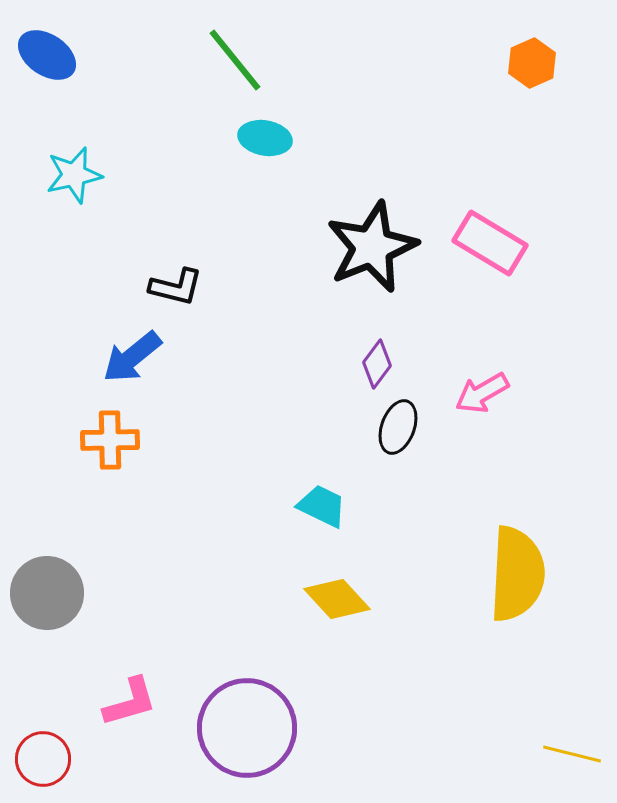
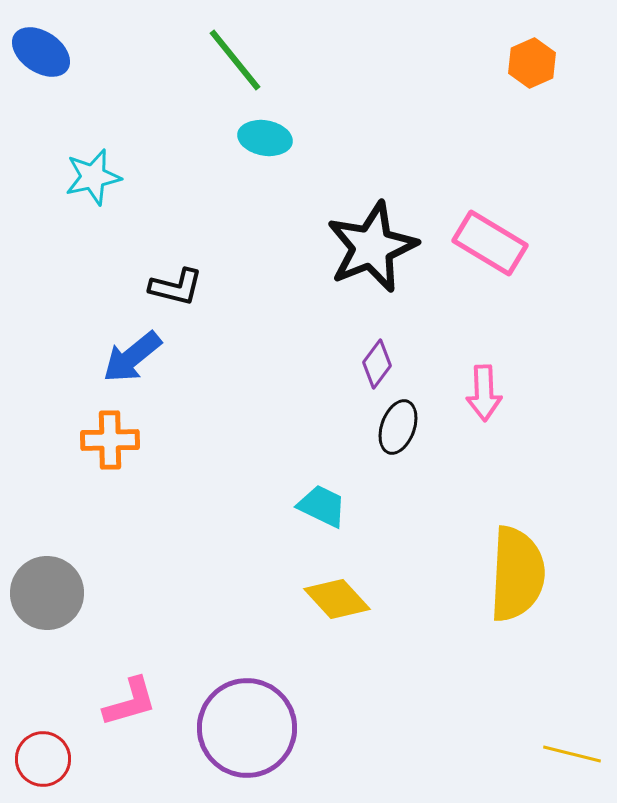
blue ellipse: moved 6 px left, 3 px up
cyan star: moved 19 px right, 2 px down
pink arrow: moved 2 px right; rotated 62 degrees counterclockwise
